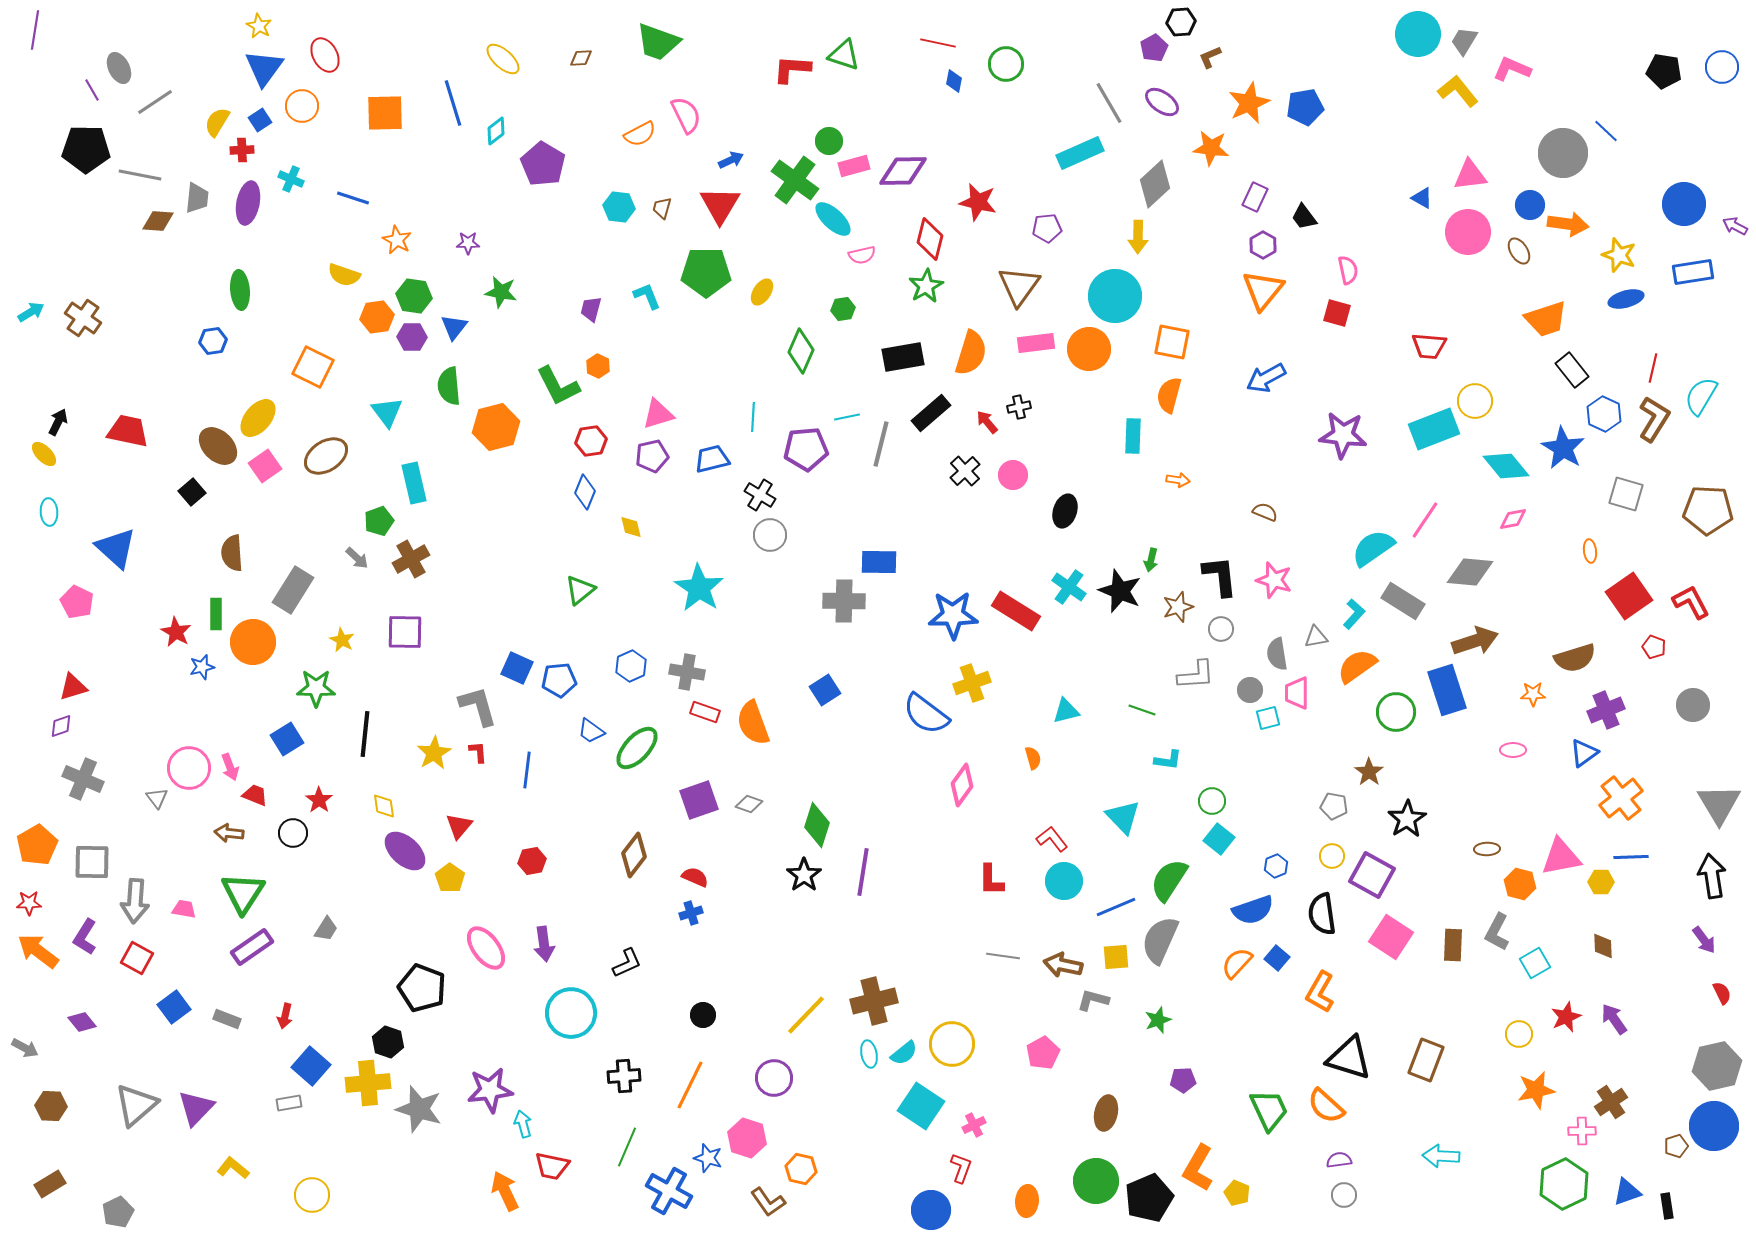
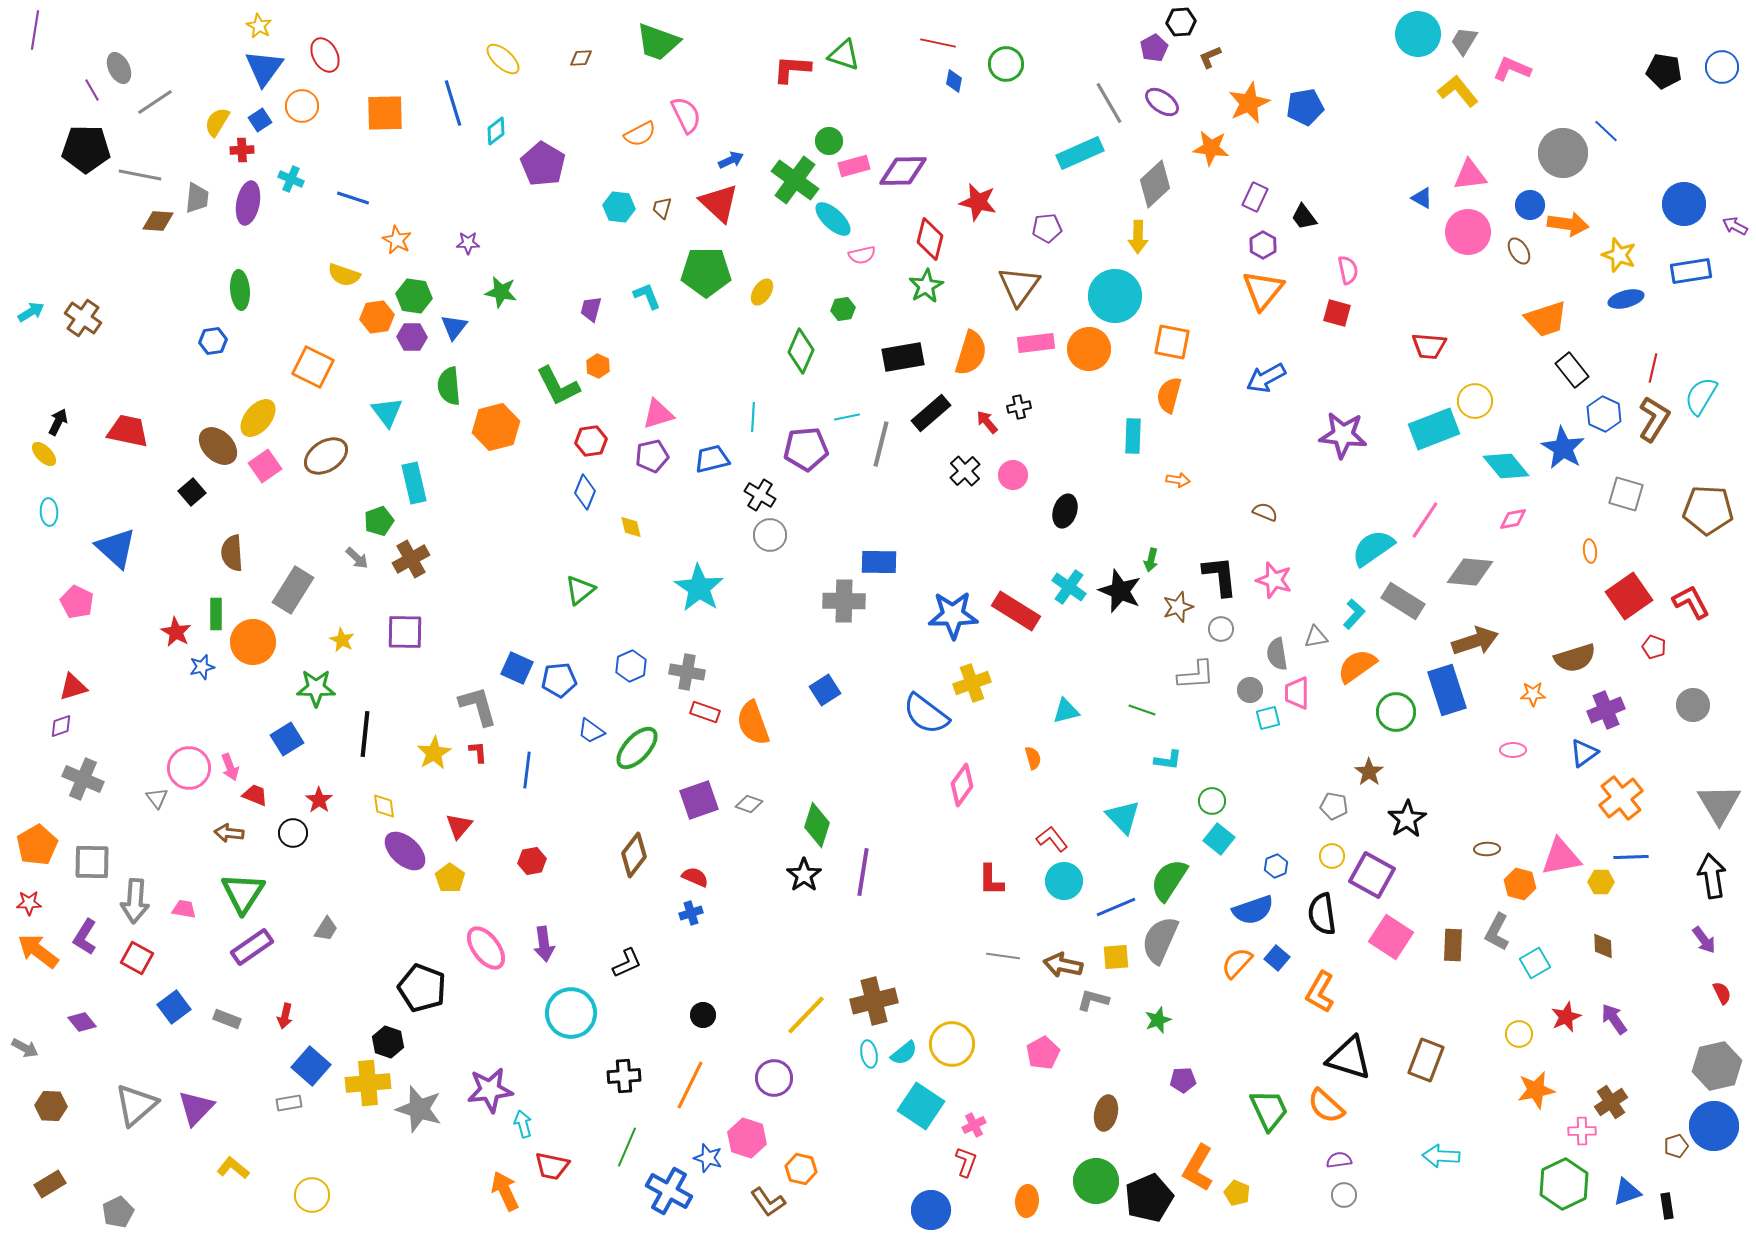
red triangle at (720, 205): moved 1 px left, 2 px up; rotated 18 degrees counterclockwise
blue rectangle at (1693, 272): moved 2 px left, 1 px up
red L-shape at (961, 1168): moved 5 px right, 6 px up
